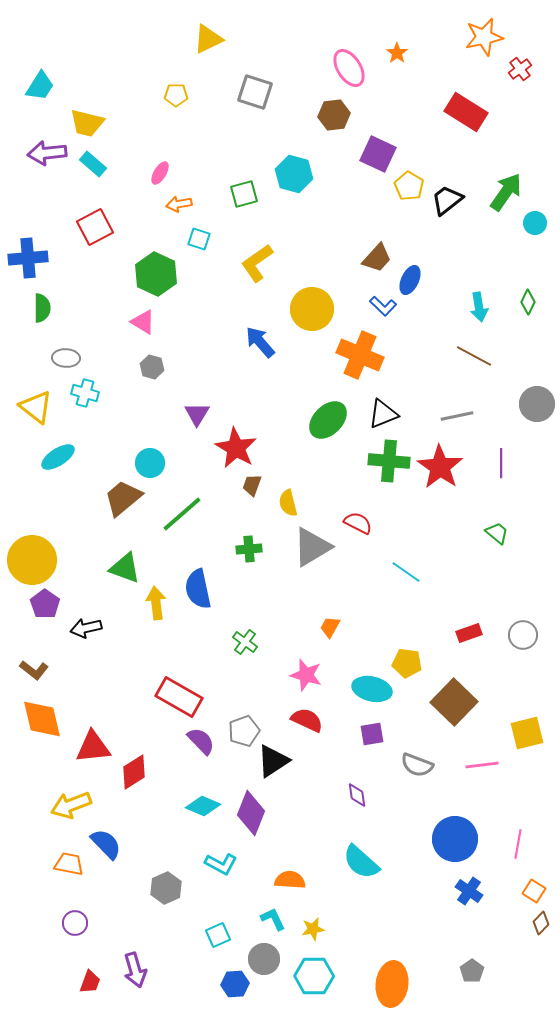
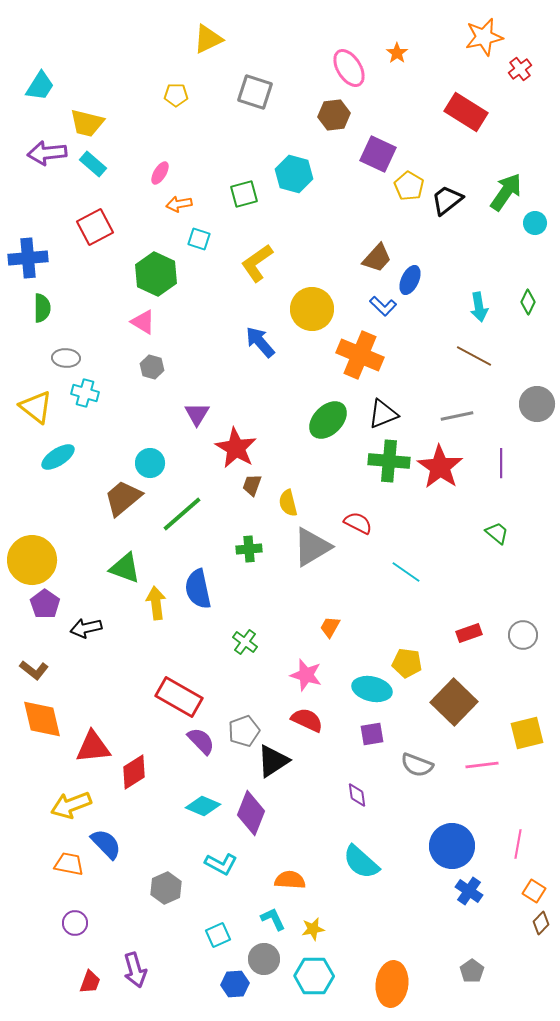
blue circle at (455, 839): moved 3 px left, 7 px down
